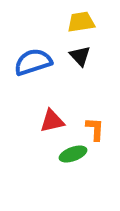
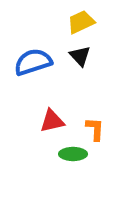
yellow trapezoid: rotated 16 degrees counterclockwise
green ellipse: rotated 20 degrees clockwise
